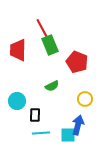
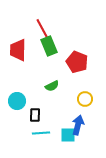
green rectangle: moved 1 px left, 1 px down
